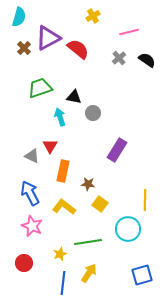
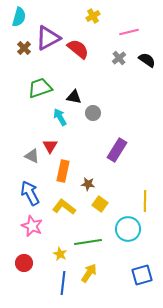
cyan arrow: rotated 12 degrees counterclockwise
yellow line: moved 1 px down
yellow star: rotated 24 degrees counterclockwise
